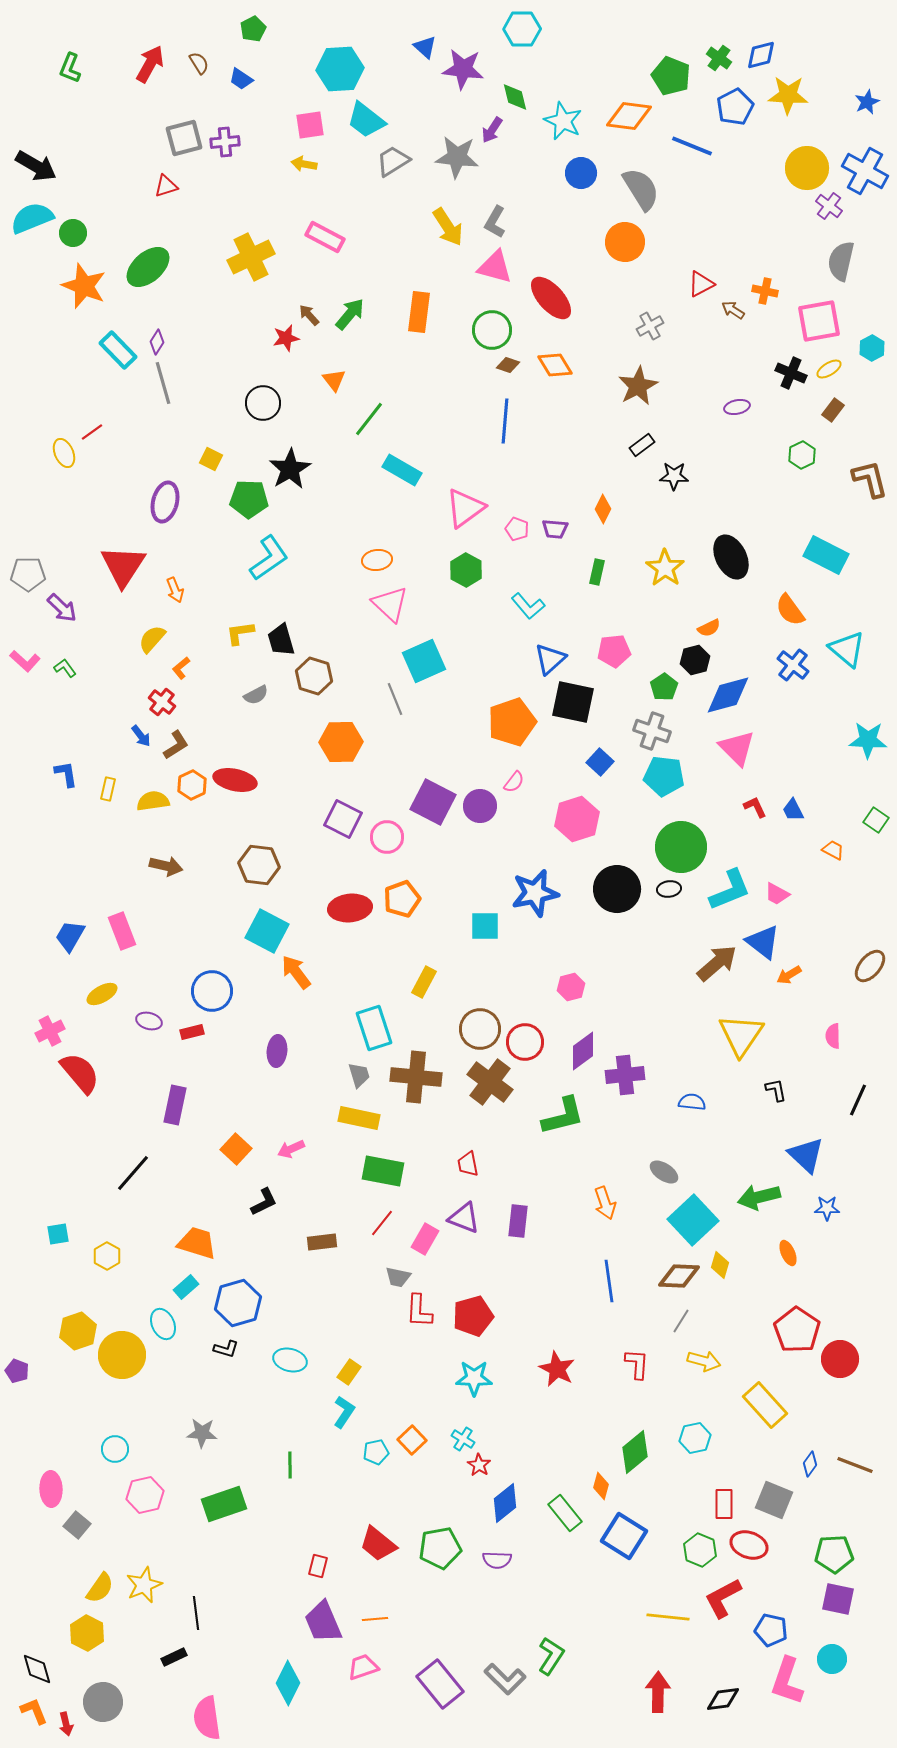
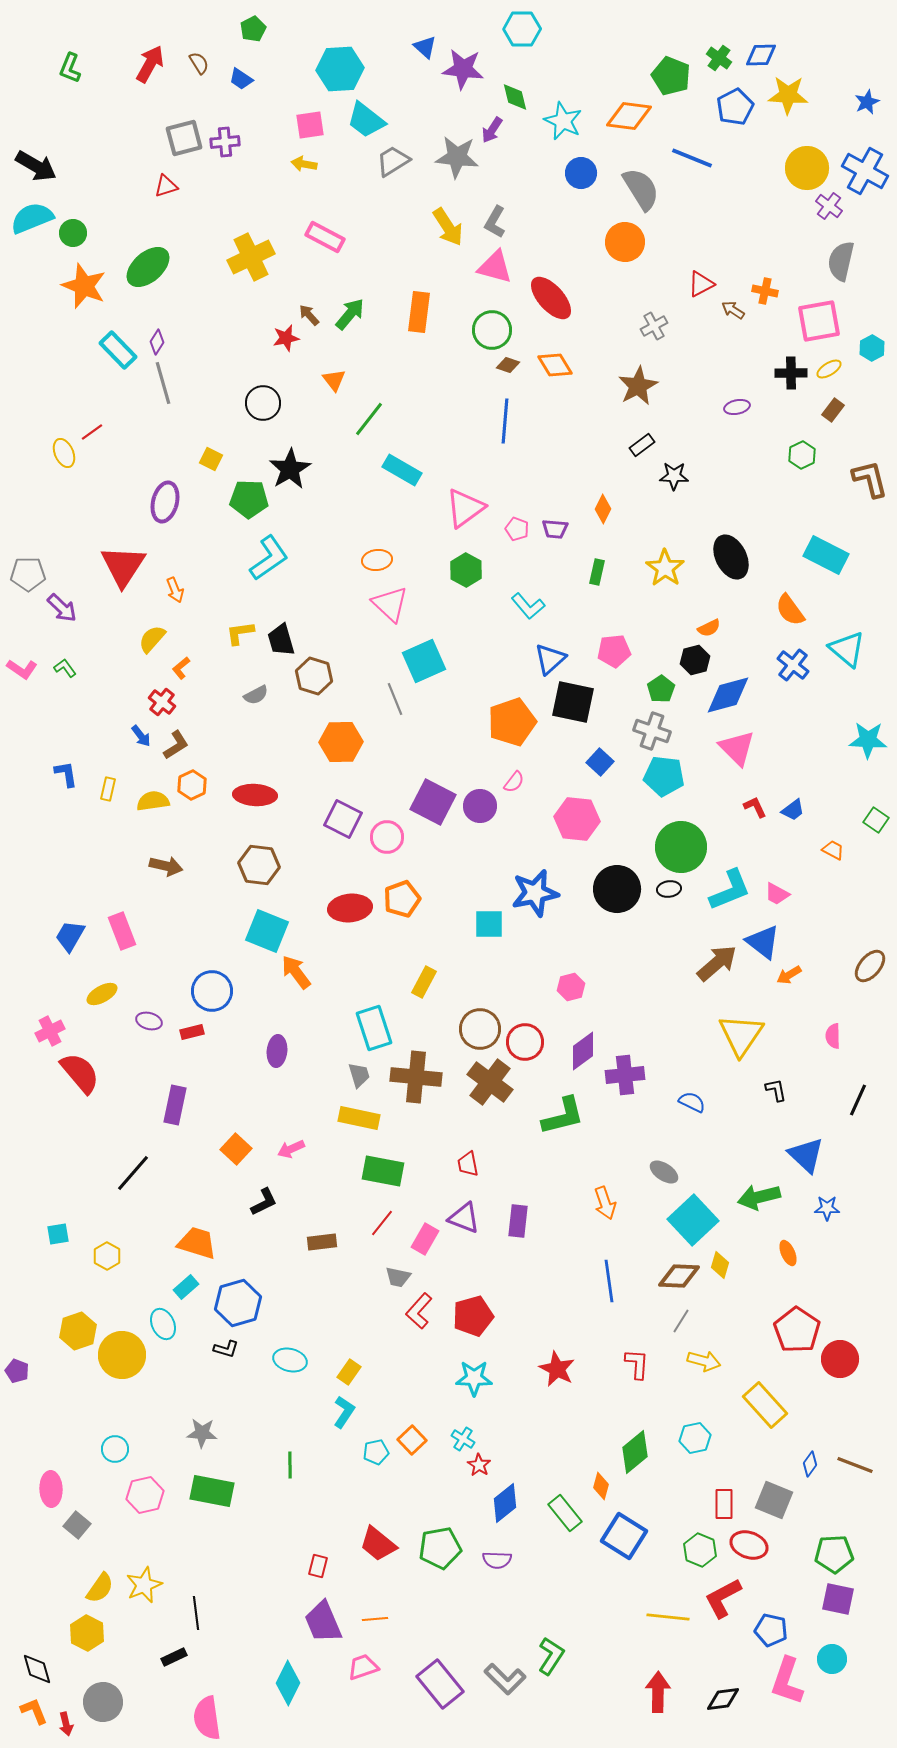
blue diamond at (761, 55): rotated 12 degrees clockwise
blue line at (692, 146): moved 12 px down
gray cross at (650, 326): moved 4 px right
black cross at (791, 373): rotated 24 degrees counterclockwise
pink L-shape at (25, 661): moved 3 px left, 8 px down; rotated 8 degrees counterclockwise
green pentagon at (664, 687): moved 3 px left, 2 px down
red ellipse at (235, 780): moved 20 px right, 15 px down; rotated 9 degrees counterclockwise
blue trapezoid at (793, 810): rotated 100 degrees counterclockwise
pink hexagon at (577, 819): rotated 24 degrees clockwise
cyan square at (485, 926): moved 4 px right, 2 px up
cyan square at (267, 931): rotated 6 degrees counterclockwise
blue semicircle at (692, 1102): rotated 20 degrees clockwise
red L-shape at (419, 1311): rotated 39 degrees clockwise
green rectangle at (224, 1504): moved 12 px left, 13 px up; rotated 30 degrees clockwise
